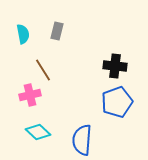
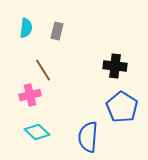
cyan semicircle: moved 3 px right, 6 px up; rotated 18 degrees clockwise
blue pentagon: moved 5 px right, 5 px down; rotated 20 degrees counterclockwise
cyan diamond: moved 1 px left
blue semicircle: moved 6 px right, 3 px up
